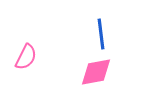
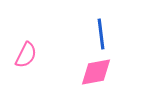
pink semicircle: moved 2 px up
